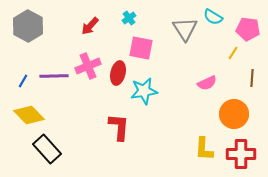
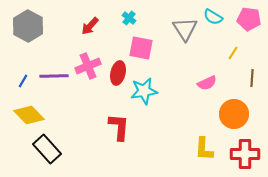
cyan cross: rotated 16 degrees counterclockwise
pink pentagon: moved 1 px right, 10 px up
red cross: moved 4 px right
